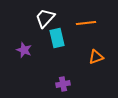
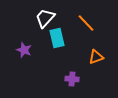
orange line: rotated 54 degrees clockwise
purple cross: moved 9 px right, 5 px up; rotated 16 degrees clockwise
